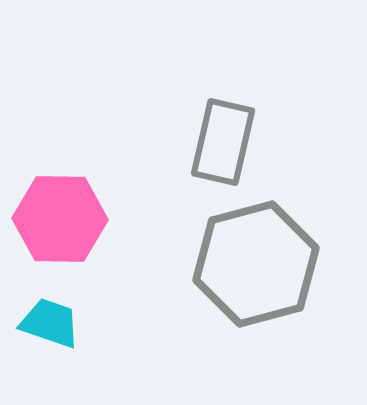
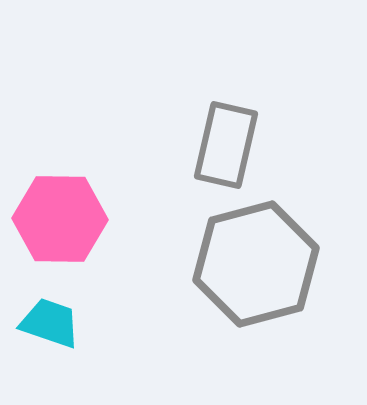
gray rectangle: moved 3 px right, 3 px down
